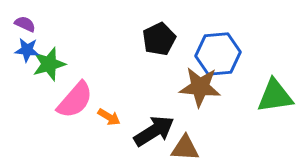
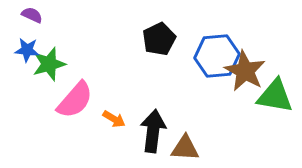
purple semicircle: moved 7 px right, 9 px up
blue hexagon: moved 1 px left, 2 px down
brown star: moved 45 px right, 16 px up; rotated 24 degrees clockwise
green triangle: rotated 18 degrees clockwise
orange arrow: moved 5 px right, 2 px down
black arrow: moved 1 px left; rotated 51 degrees counterclockwise
